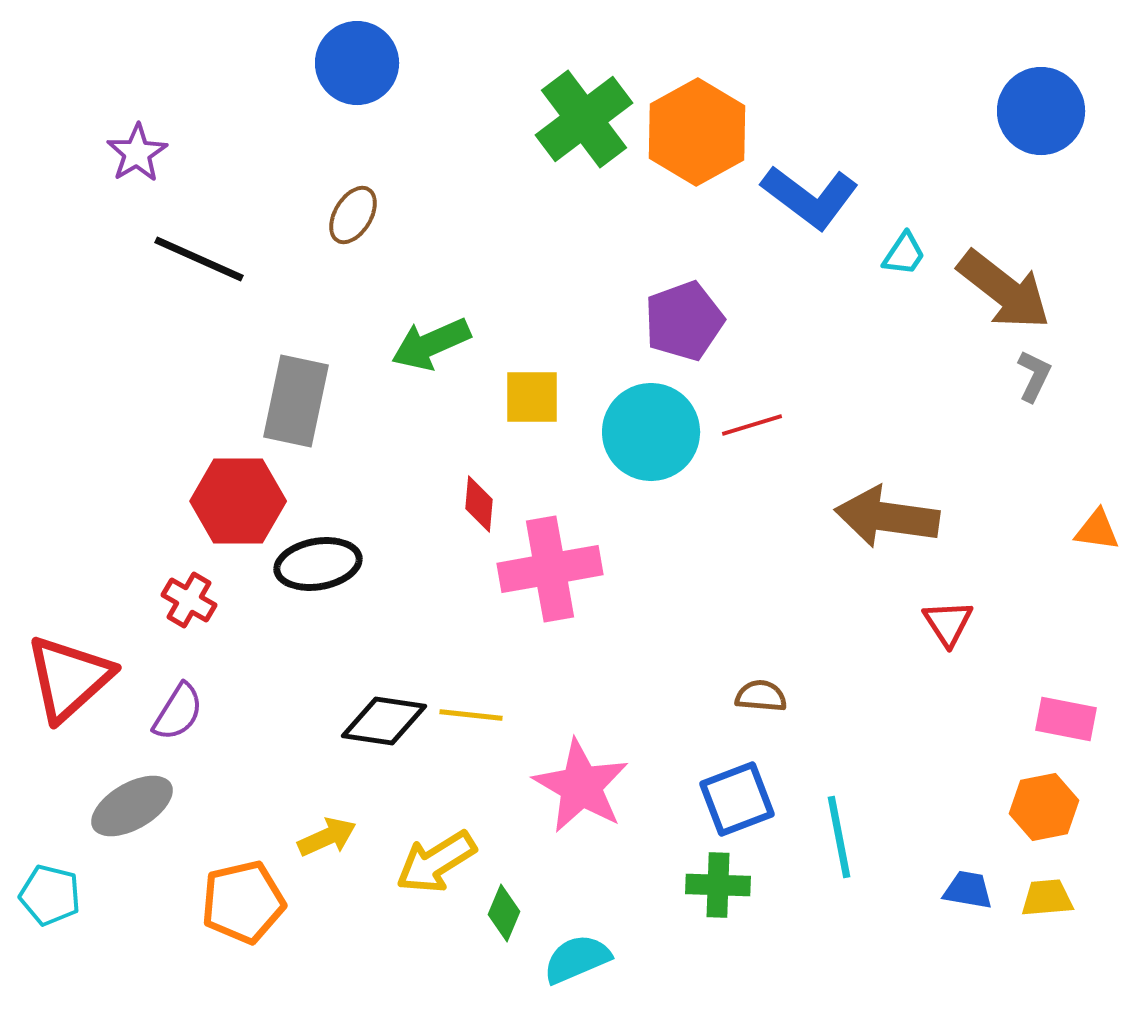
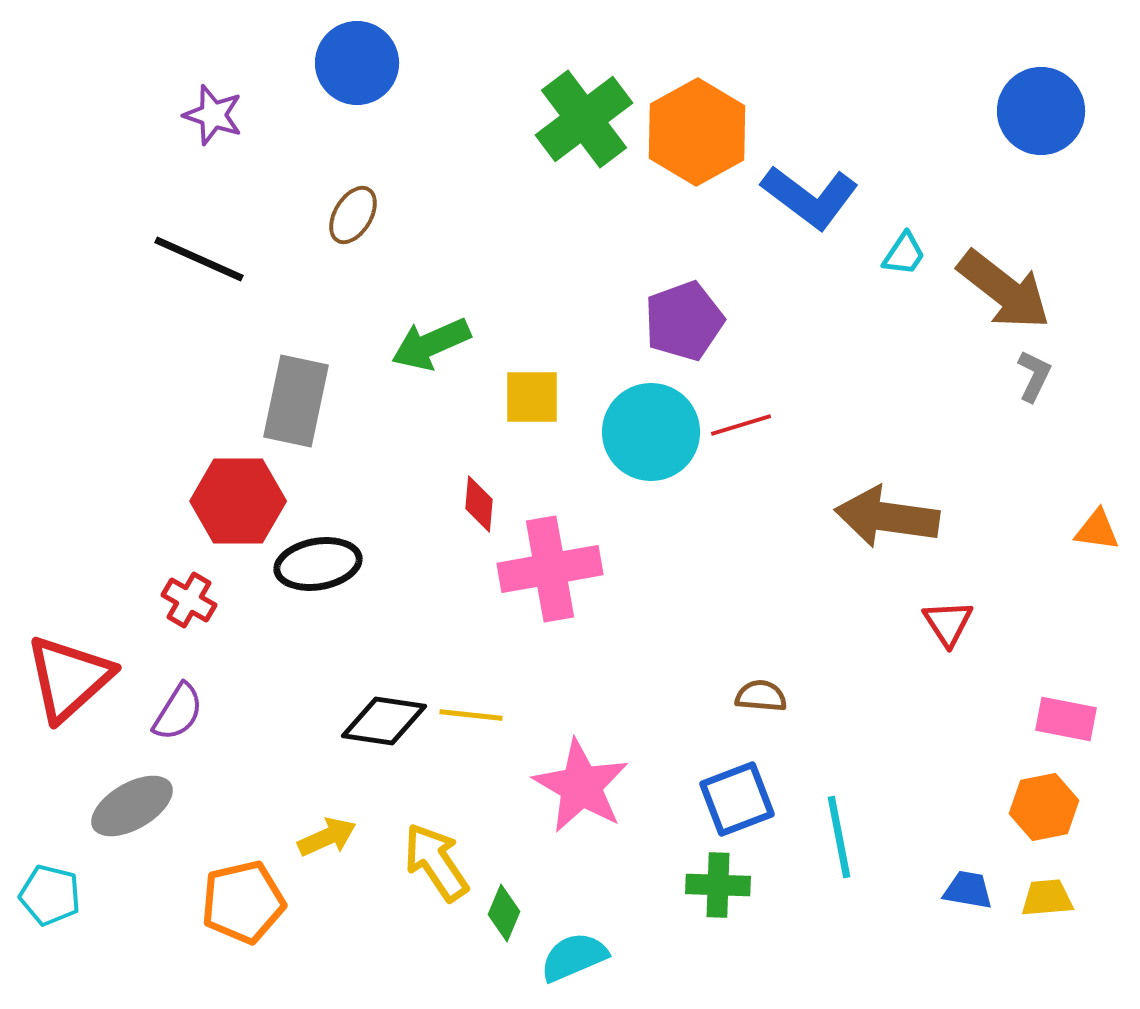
purple star at (137, 153): moved 76 px right, 38 px up; rotated 22 degrees counterclockwise
red line at (752, 425): moved 11 px left
yellow arrow at (436, 862): rotated 88 degrees clockwise
cyan semicircle at (577, 959): moved 3 px left, 2 px up
